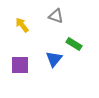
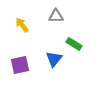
gray triangle: rotated 21 degrees counterclockwise
purple square: rotated 12 degrees counterclockwise
